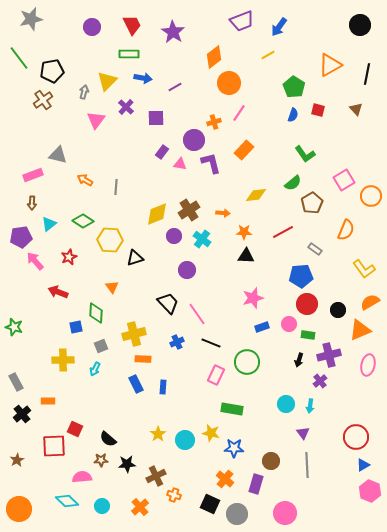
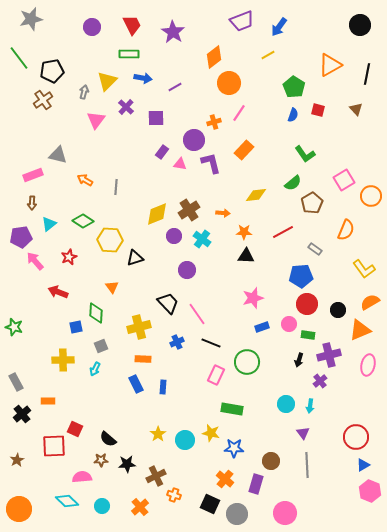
yellow cross at (134, 334): moved 5 px right, 7 px up
